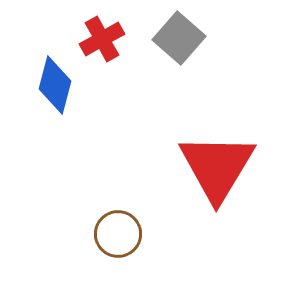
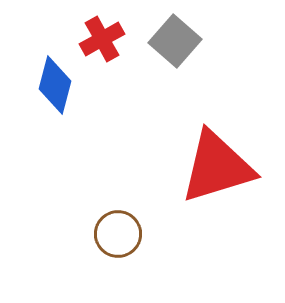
gray square: moved 4 px left, 3 px down
red triangle: rotated 42 degrees clockwise
